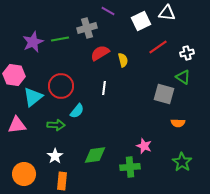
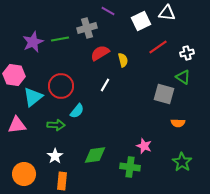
white line: moved 1 px right, 3 px up; rotated 24 degrees clockwise
green cross: rotated 12 degrees clockwise
